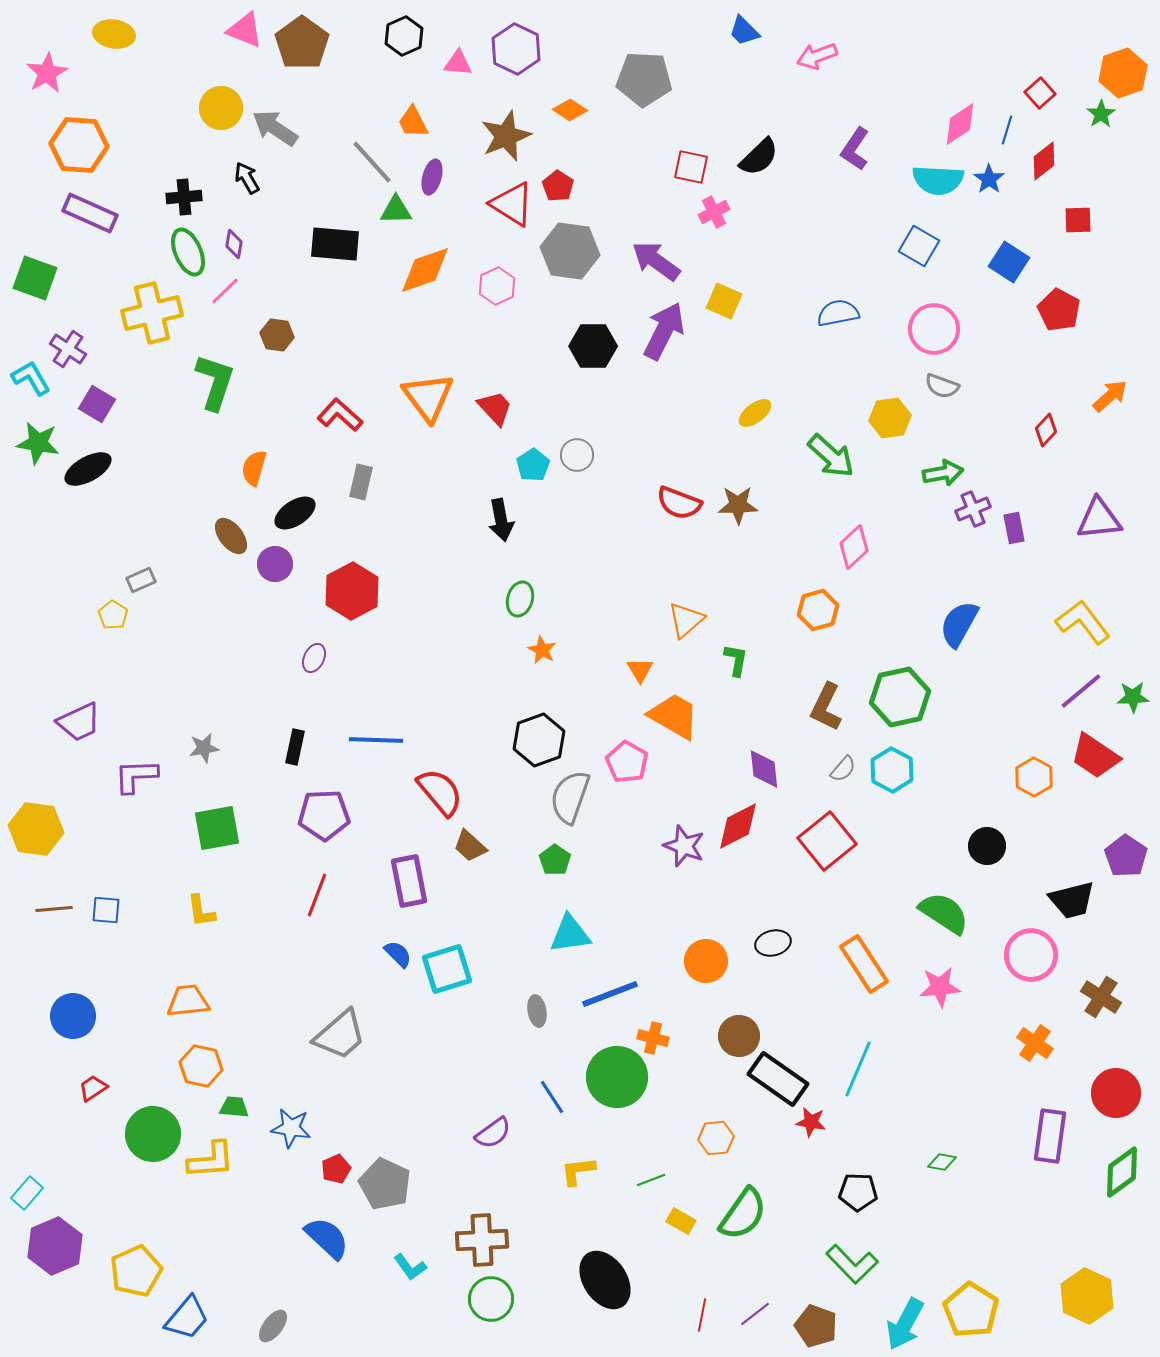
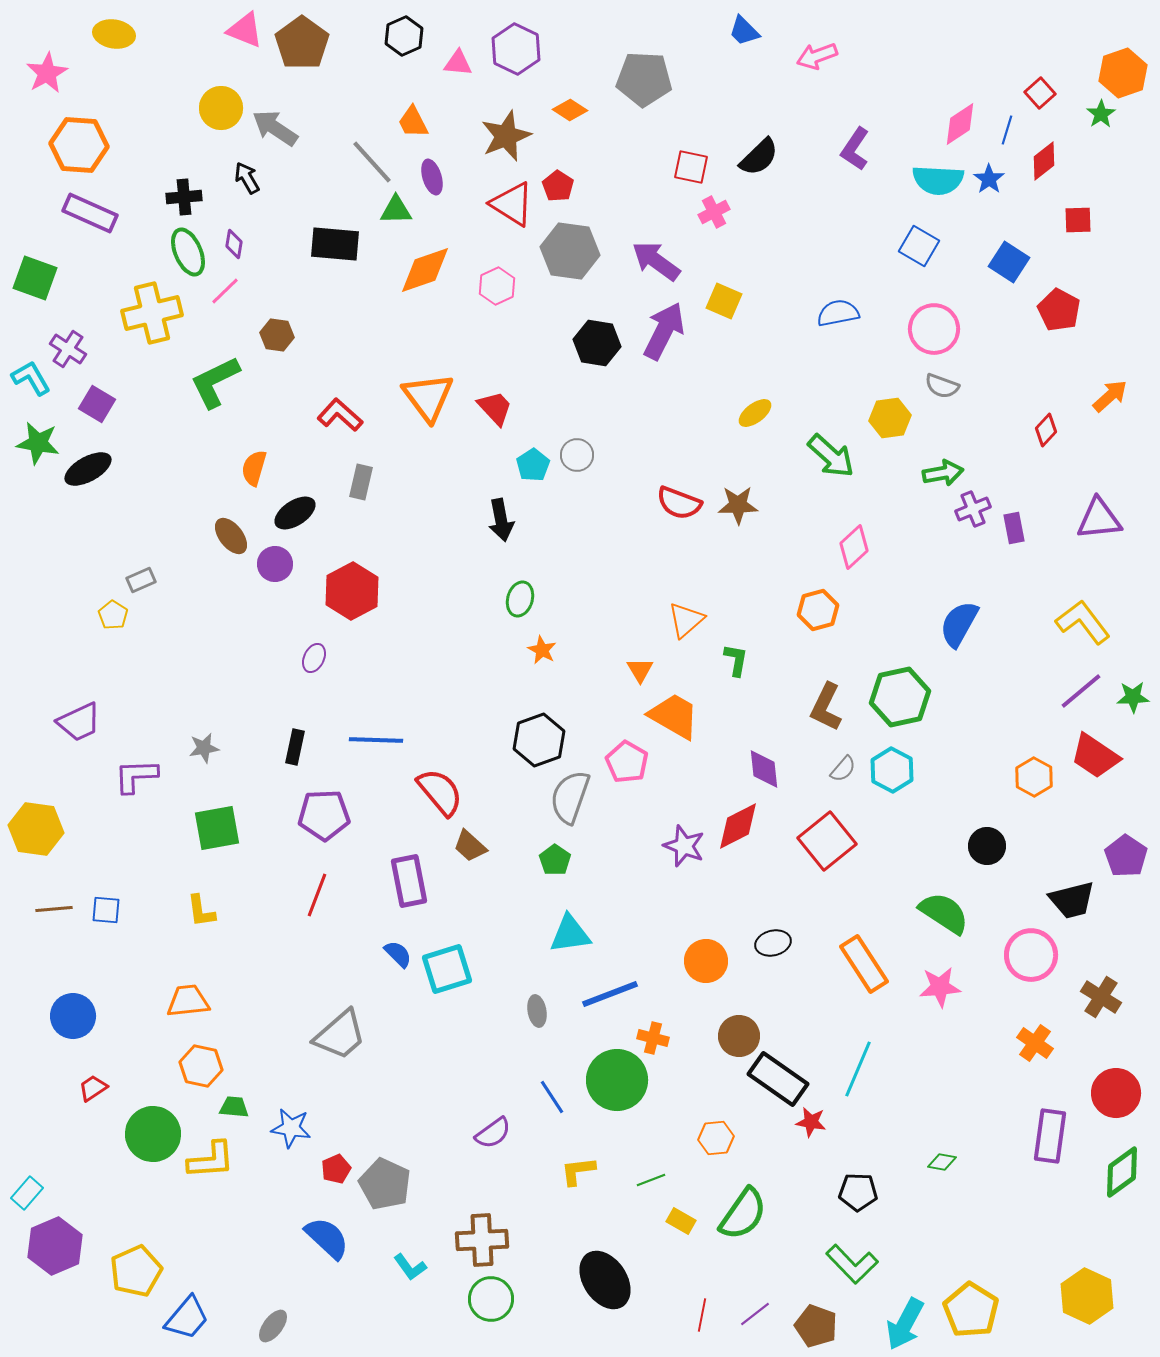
purple ellipse at (432, 177): rotated 32 degrees counterclockwise
black hexagon at (593, 346): moved 4 px right, 3 px up; rotated 9 degrees clockwise
green L-shape at (215, 382): rotated 134 degrees counterclockwise
green circle at (617, 1077): moved 3 px down
